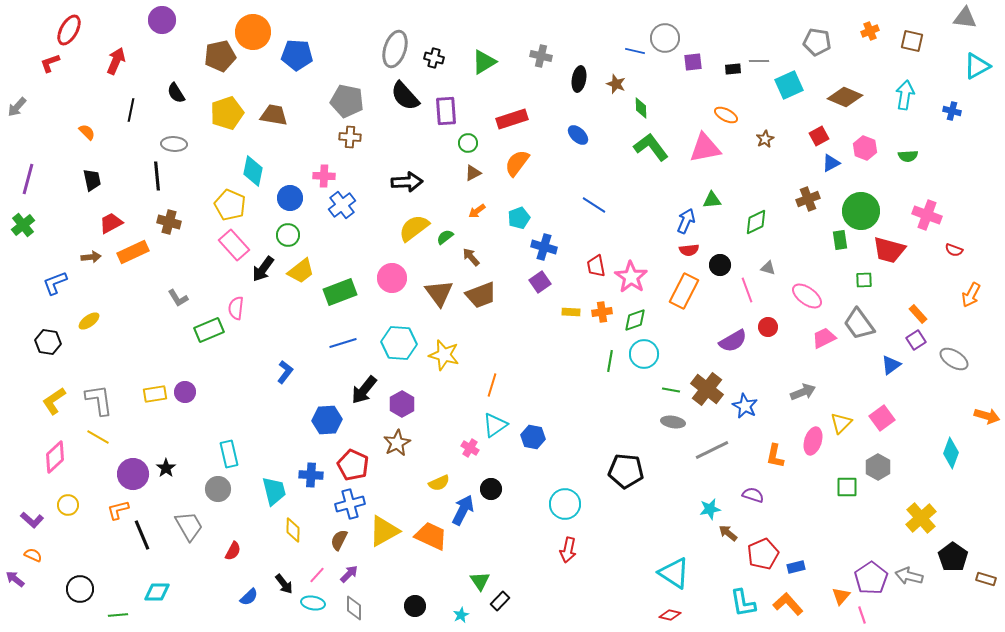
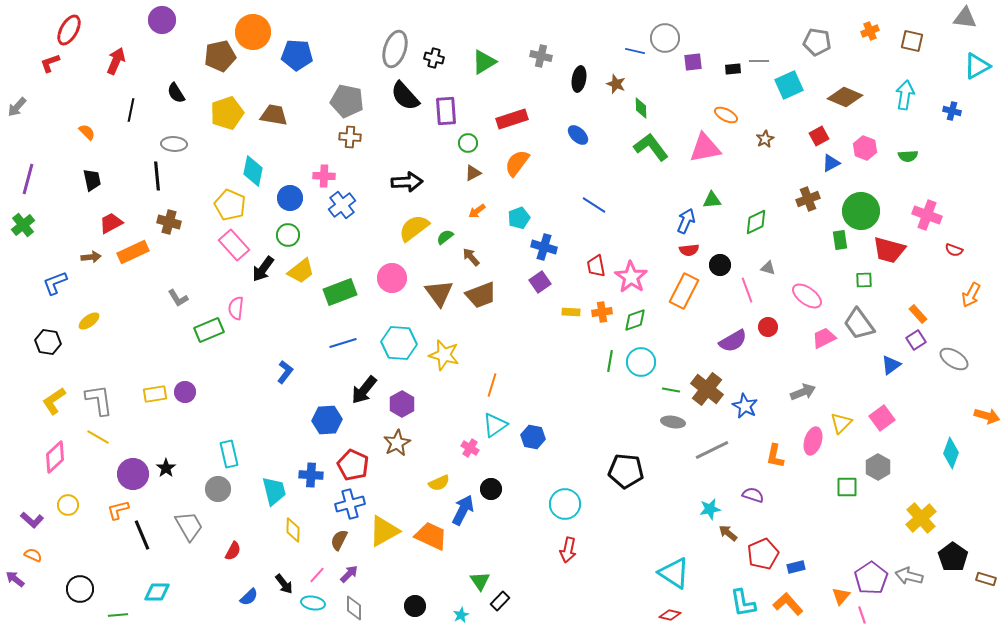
cyan circle at (644, 354): moved 3 px left, 8 px down
